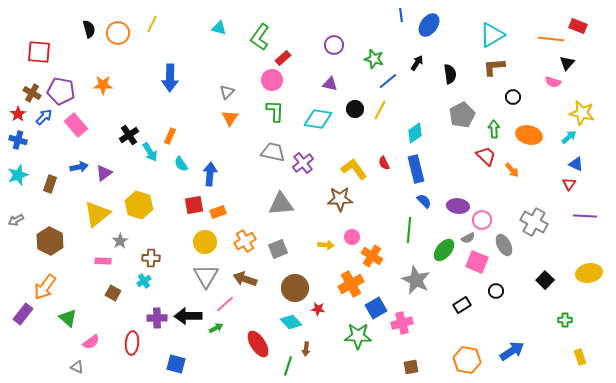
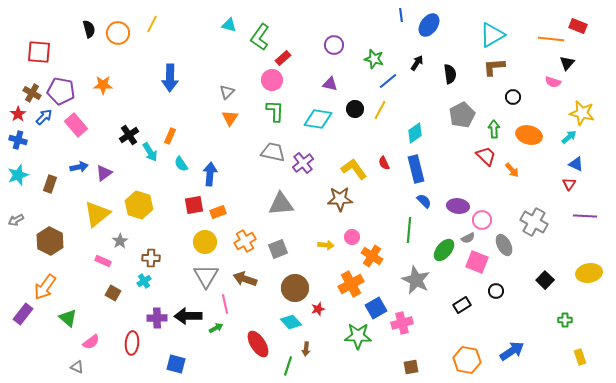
cyan triangle at (219, 28): moved 10 px right, 3 px up
pink rectangle at (103, 261): rotated 21 degrees clockwise
pink line at (225, 304): rotated 60 degrees counterclockwise
red star at (318, 309): rotated 24 degrees counterclockwise
